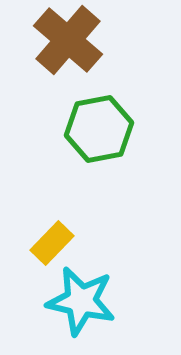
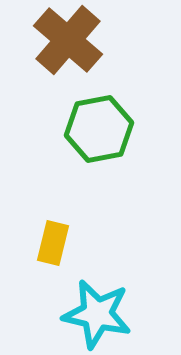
yellow rectangle: moved 1 px right; rotated 30 degrees counterclockwise
cyan star: moved 16 px right, 13 px down
